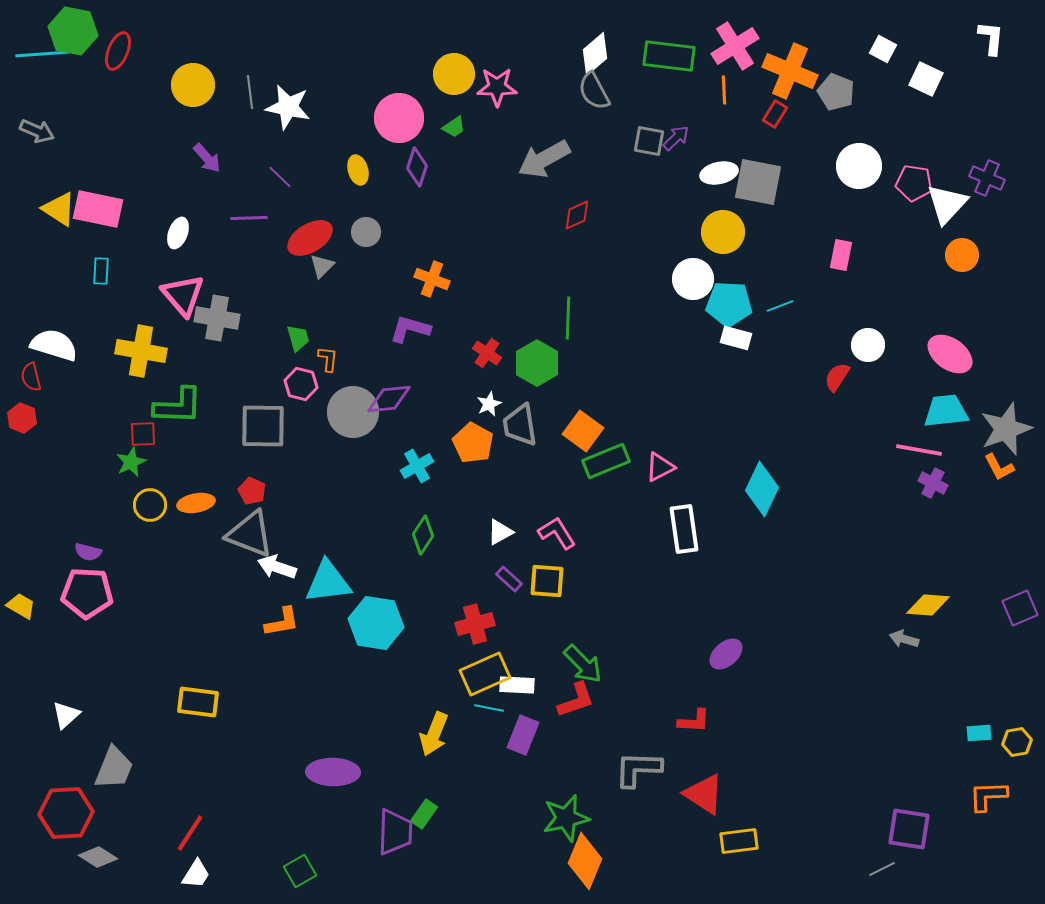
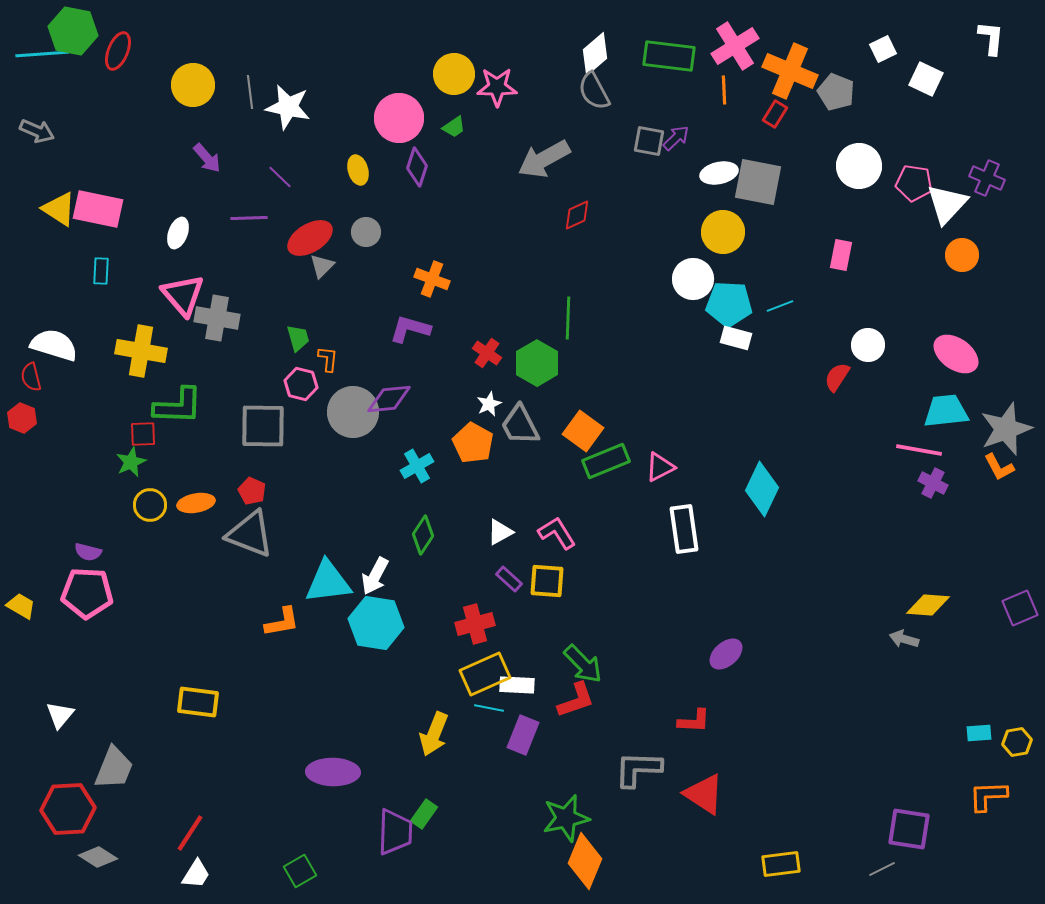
white square at (883, 49): rotated 36 degrees clockwise
pink ellipse at (950, 354): moved 6 px right
gray trapezoid at (520, 425): rotated 18 degrees counterclockwise
white arrow at (277, 567): moved 98 px right, 9 px down; rotated 81 degrees counterclockwise
white triangle at (66, 715): moved 6 px left; rotated 8 degrees counterclockwise
red hexagon at (66, 813): moved 2 px right, 4 px up
yellow rectangle at (739, 841): moved 42 px right, 23 px down
